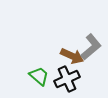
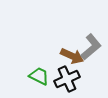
green trapezoid: rotated 15 degrees counterclockwise
